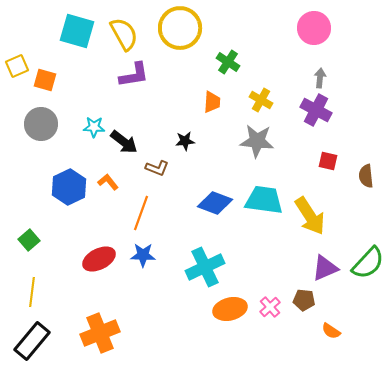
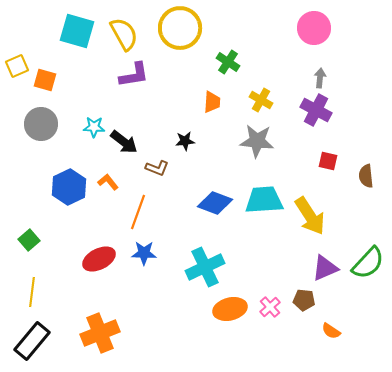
cyan trapezoid: rotated 12 degrees counterclockwise
orange line: moved 3 px left, 1 px up
blue star: moved 1 px right, 2 px up
